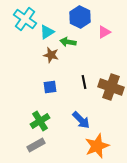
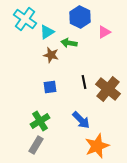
green arrow: moved 1 px right, 1 px down
brown cross: moved 3 px left, 2 px down; rotated 20 degrees clockwise
gray rectangle: rotated 30 degrees counterclockwise
